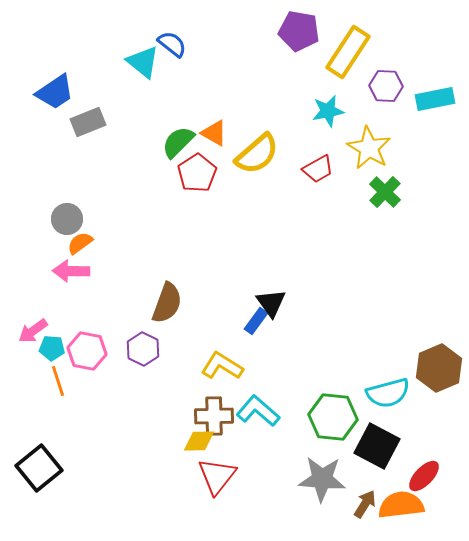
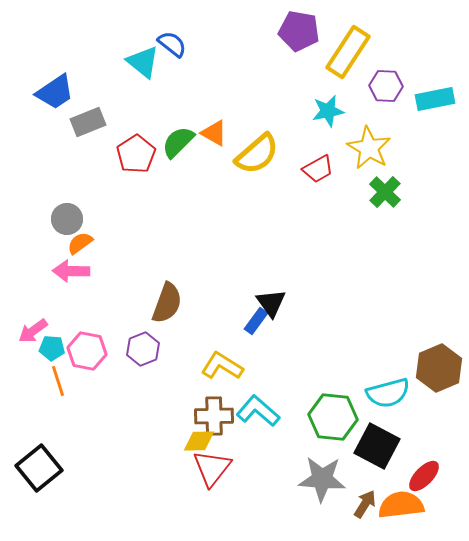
red pentagon at (197, 173): moved 61 px left, 19 px up
purple hexagon at (143, 349): rotated 12 degrees clockwise
red triangle at (217, 476): moved 5 px left, 8 px up
